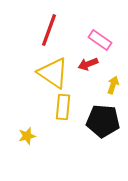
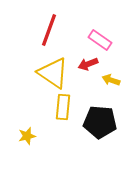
yellow arrow: moved 2 px left, 5 px up; rotated 90 degrees counterclockwise
black pentagon: moved 3 px left, 1 px down
